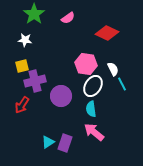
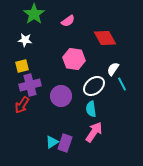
pink semicircle: moved 3 px down
red diamond: moved 2 px left, 5 px down; rotated 35 degrees clockwise
pink hexagon: moved 12 px left, 5 px up
white semicircle: rotated 120 degrees counterclockwise
purple cross: moved 5 px left, 4 px down
white ellipse: moved 1 px right; rotated 20 degrees clockwise
pink arrow: rotated 85 degrees clockwise
cyan triangle: moved 4 px right
